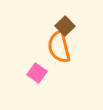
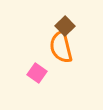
orange semicircle: moved 2 px right
